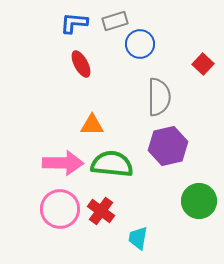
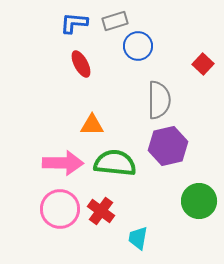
blue circle: moved 2 px left, 2 px down
gray semicircle: moved 3 px down
green semicircle: moved 3 px right, 1 px up
